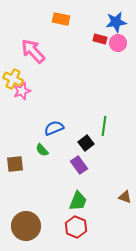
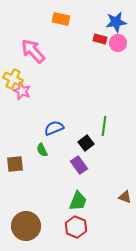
pink star: rotated 30 degrees counterclockwise
green semicircle: rotated 16 degrees clockwise
